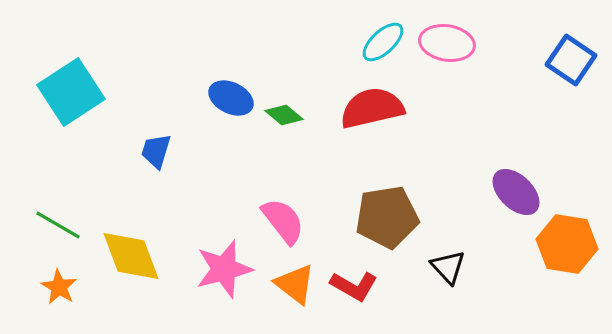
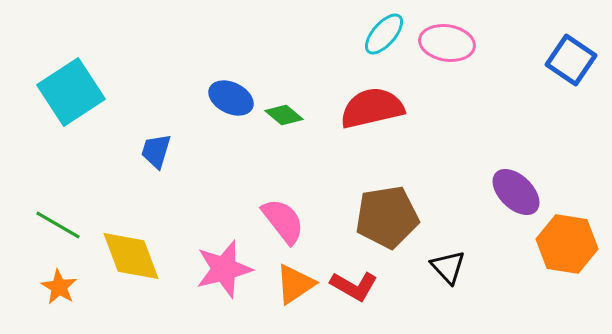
cyan ellipse: moved 1 px right, 8 px up; rotated 6 degrees counterclockwise
orange triangle: rotated 48 degrees clockwise
